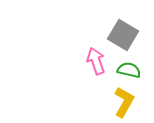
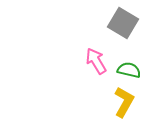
gray square: moved 12 px up
pink arrow: rotated 12 degrees counterclockwise
